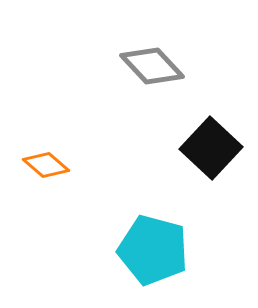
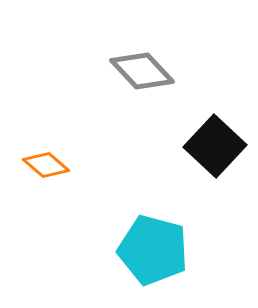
gray diamond: moved 10 px left, 5 px down
black square: moved 4 px right, 2 px up
